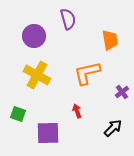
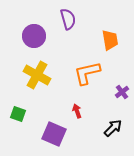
purple square: moved 6 px right, 1 px down; rotated 25 degrees clockwise
